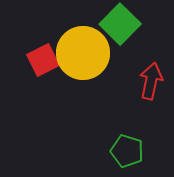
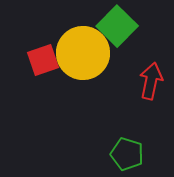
green square: moved 3 px left, 2 px down
red square: rotated 8 degrees clockwise
green pentagon: moved 3 px down
